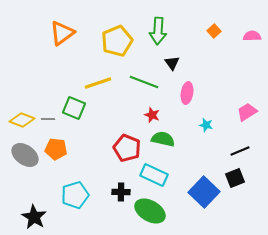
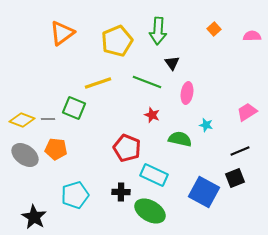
orange square: moved 2 px up
green line: moved 3 px right
green semicircle: moved 17 px right
blue square: rotated 16 degrees counterclockwise
